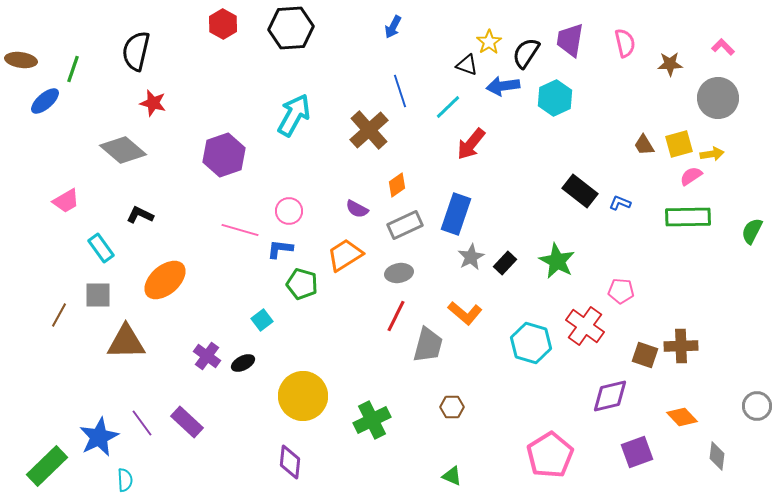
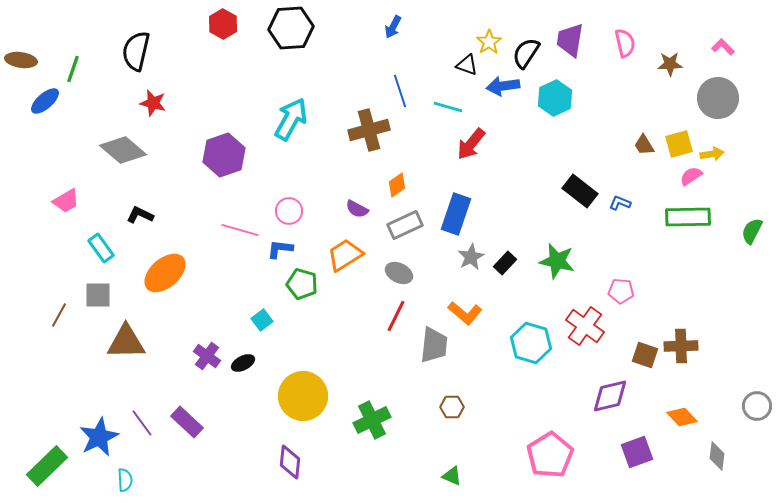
cyan line at (448, 107): rotated 60 degrees clockwise
cyan arrow at (294, 115): moved 3 px left, 4 px down
brown cross at (369, 130): rotated 27 degrees clockwise
green star at (557, 261): rotated 15 degrees counterclockwise
gray ellipse at (399, 273): rotated 36 degrees clockwise
orange ellipse at (165, 280): moved 7 px up
gray trapezoid at (428, 345): moved 6 px right; rotated 9 degrees counterclockwise
